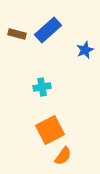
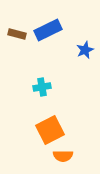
blue rectangle: rotated 16 degrees clockwise
orange semicircle: rotated 54 degrees clockwise
